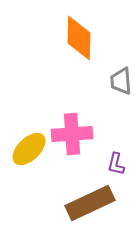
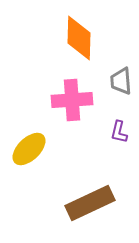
pink cross: moved 34 px up
purple L-shape: moved 3 px right, 32 px up
